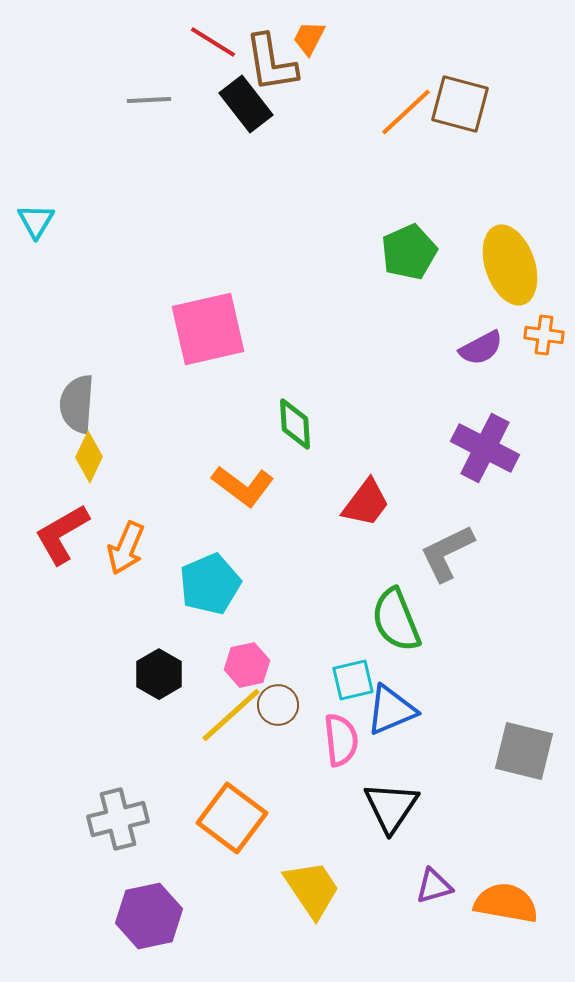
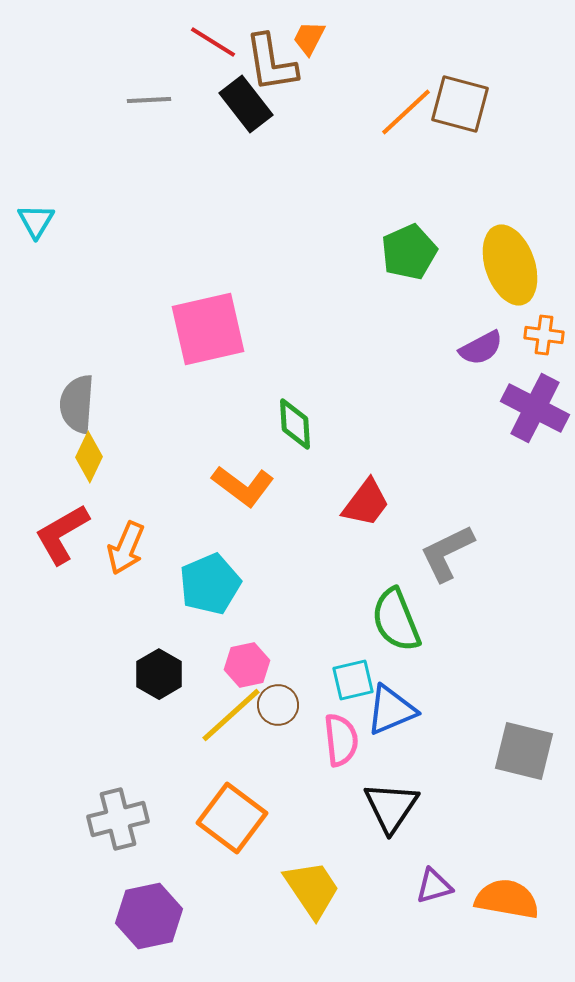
purple cross: moved 50 px right, 40 px up
orange semicircle: moved 1 px right, 4 px up
